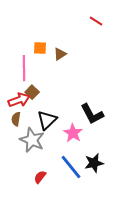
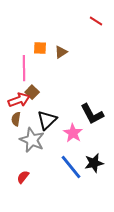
brown triangle: moved 1 px right, 2 px up
red semicircle: moved 17 px left
